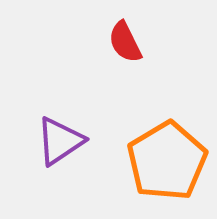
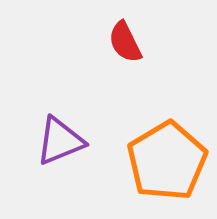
purple triangle: rotated 12 degrees clockwise
